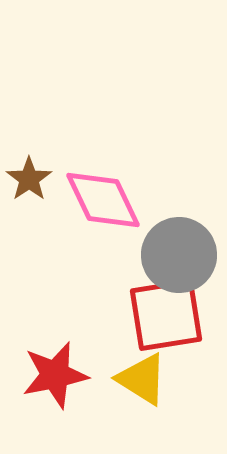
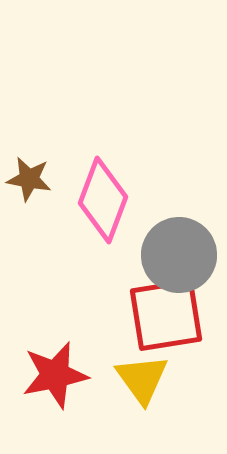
brown star: rotated 27 degrees counterclockwise
pink diamond: rotated 46 degrees clockwise
yellow triangle: rotated 22 degrees clockwise
